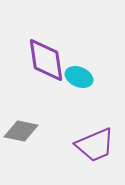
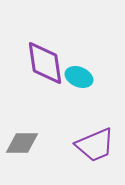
purple diamond: moved 1 px left, 3 px down
gray diamond: moved 1 px right, 12 px down; rotated 12 degrees counterclockwise
